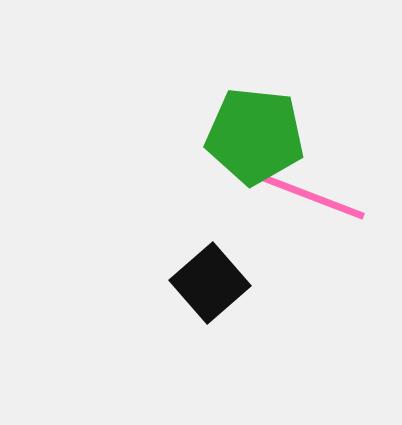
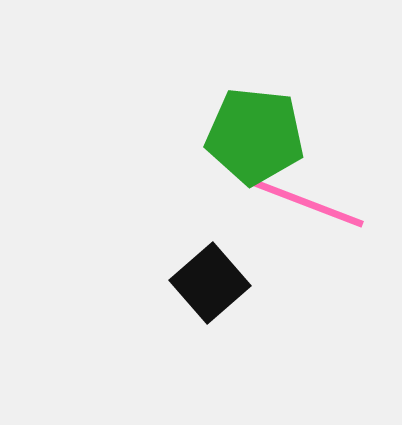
pink line: moved 1 px left, 8 px down
